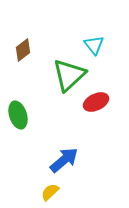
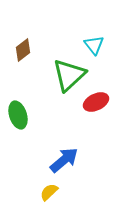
yellow semicircle: moved 1 px left
